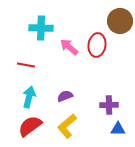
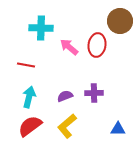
purple cross: moved 15 px left, 12 px up
